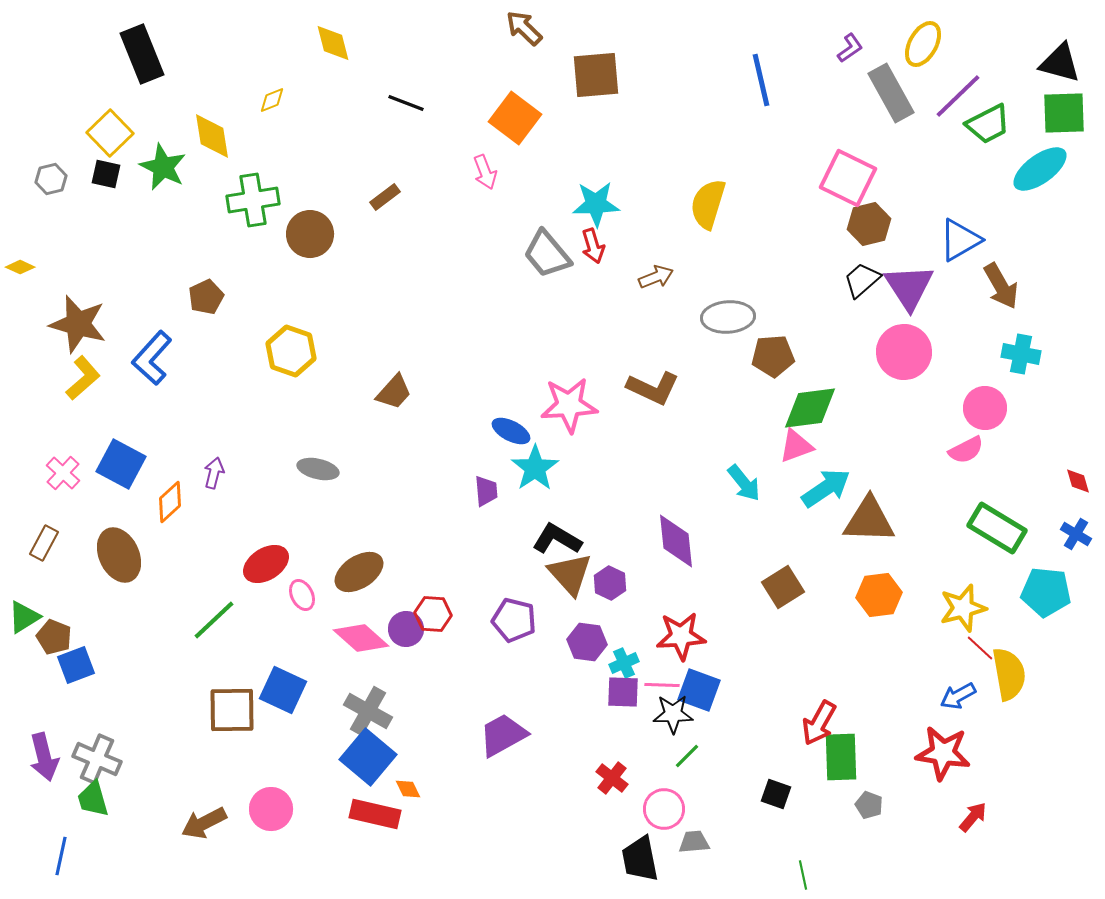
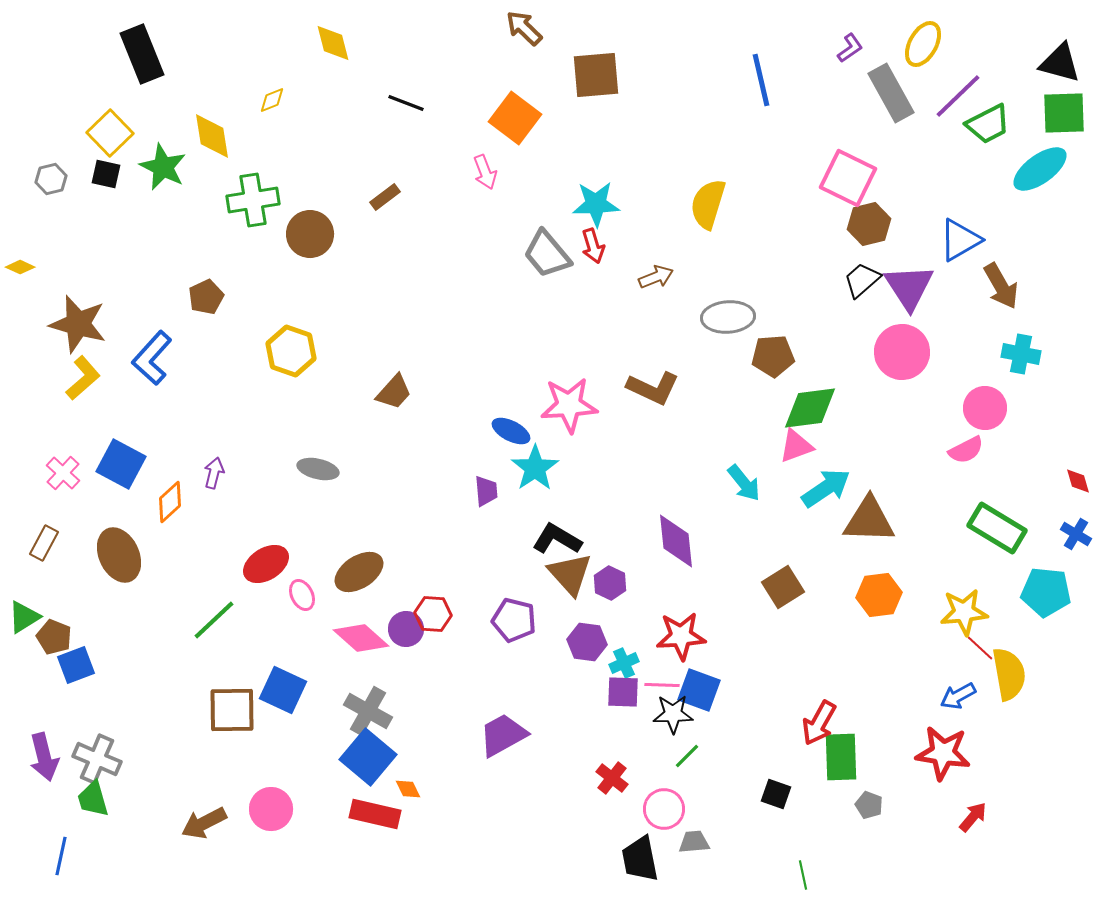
pink circle at (904, 352): moved 2 px left
yellow star at (963, 608): moved 1 px right, 4 px down; rotated 9 degrees clockwise
